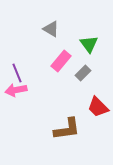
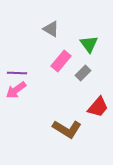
purple line: rotated 66 degrees counterclockwise
pink arrow: rotated 25 degrees counterclockwise
red trapezoid: rotated 95 degrees counterclockwise
brown L-shape: rotated 40 degrees clockwise
